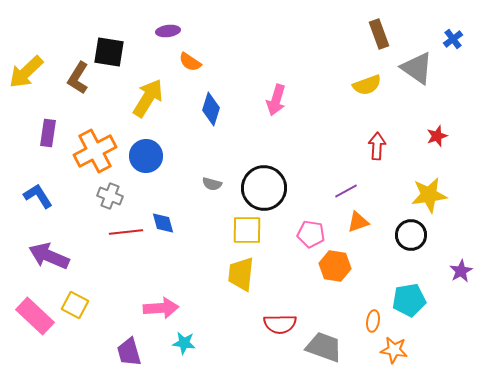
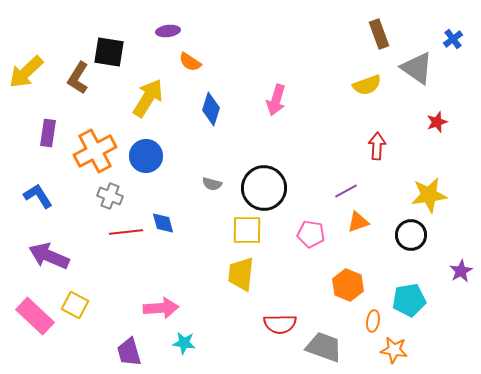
red star at (437, 136): moved 14 px up
orange hexagon at (335, 266): moved 13 px right, 19 px down; rotated 12 degrees clockwise
